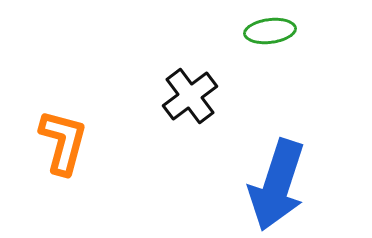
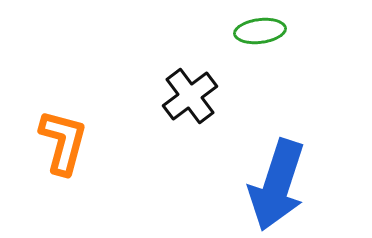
green ellipse: moved 10 px left
